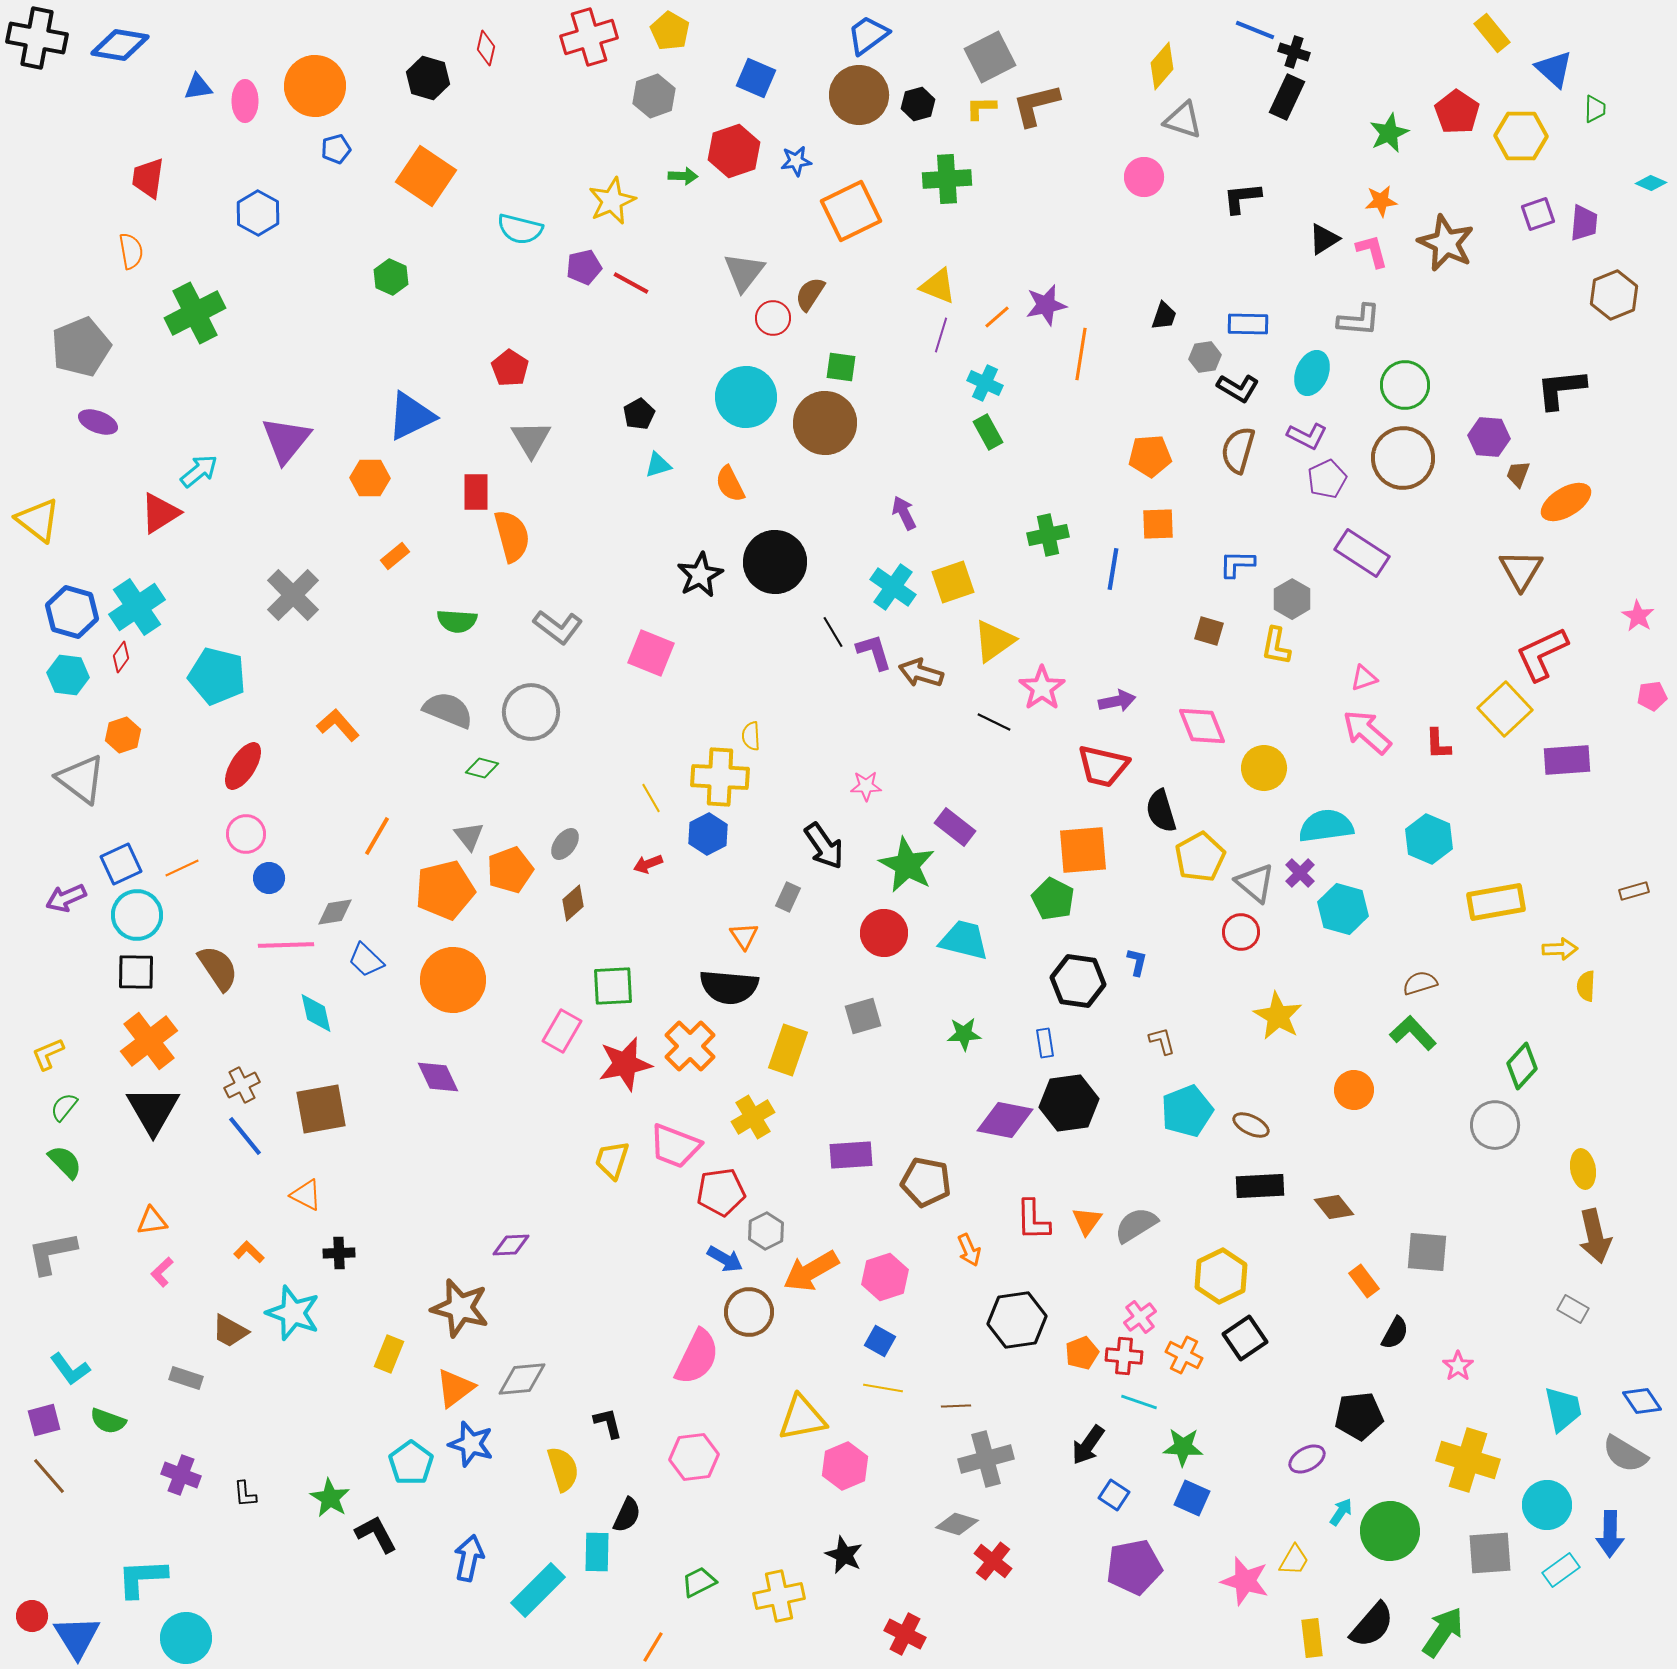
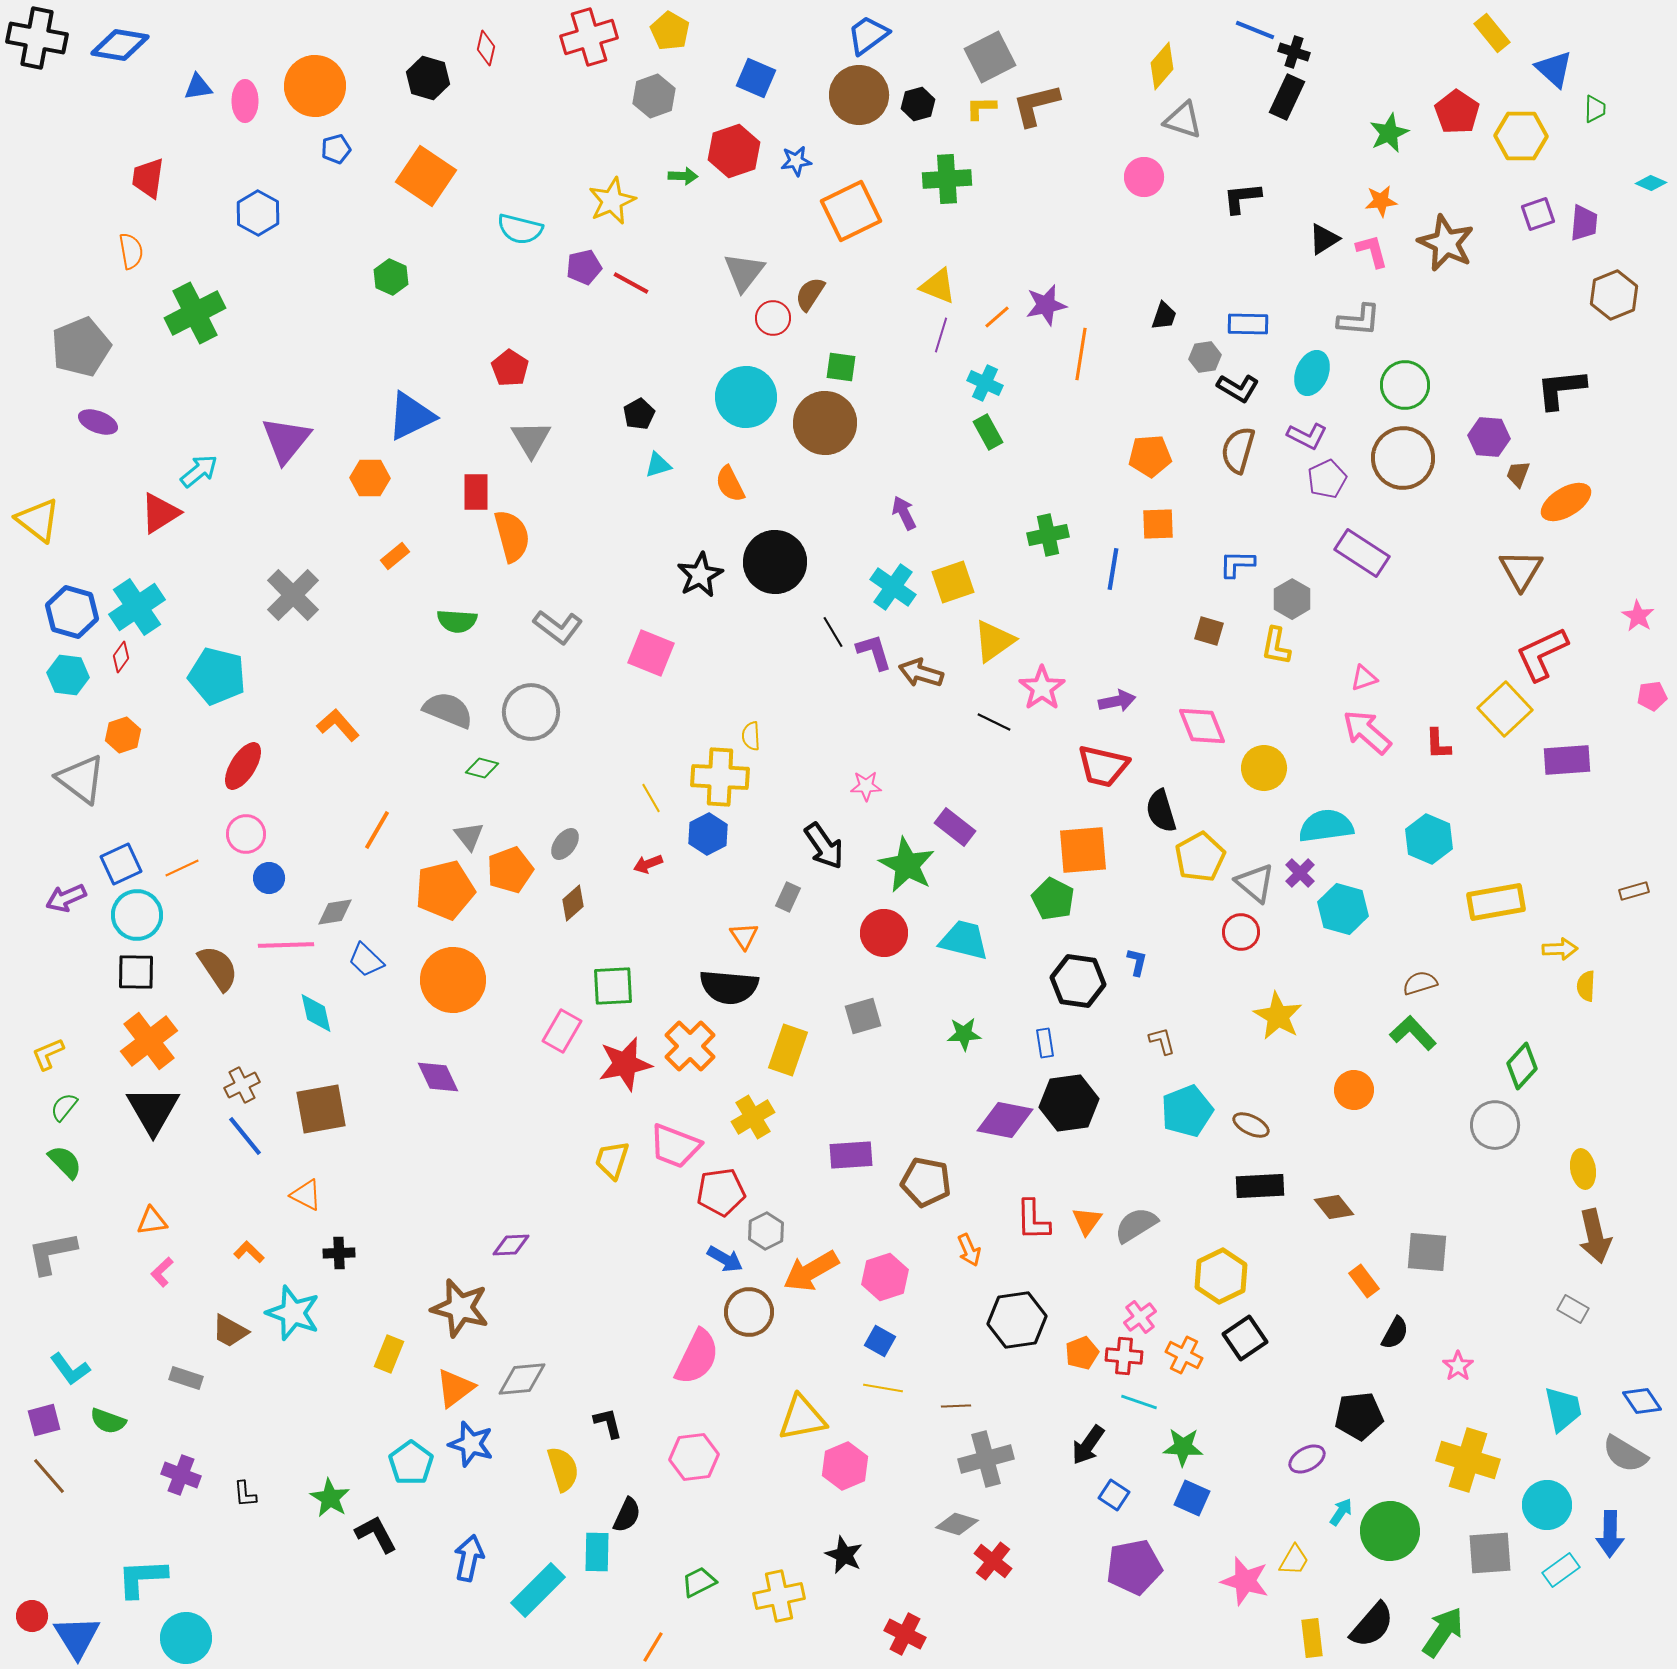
orange line at (377, 836): moved 6 px up
